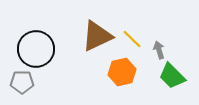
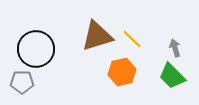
brown triangle: rotated 8 degrees clockwise
gray arrow: moved 16 px right, 2 px up
